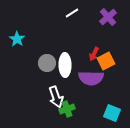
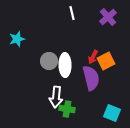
white line: rotated 72 degrees counterclockwise
cyan star: rotated 21 degrees clockwise
red arrow: moved 1 px left, 3 px down
gray circle: moved 2 px right, 2 px up
purple semicircle: rotated 105 degrees counterclockwise
white arrow: rotated 25 degrees clockwise
green cross: rotated 28 degrees clockwise
